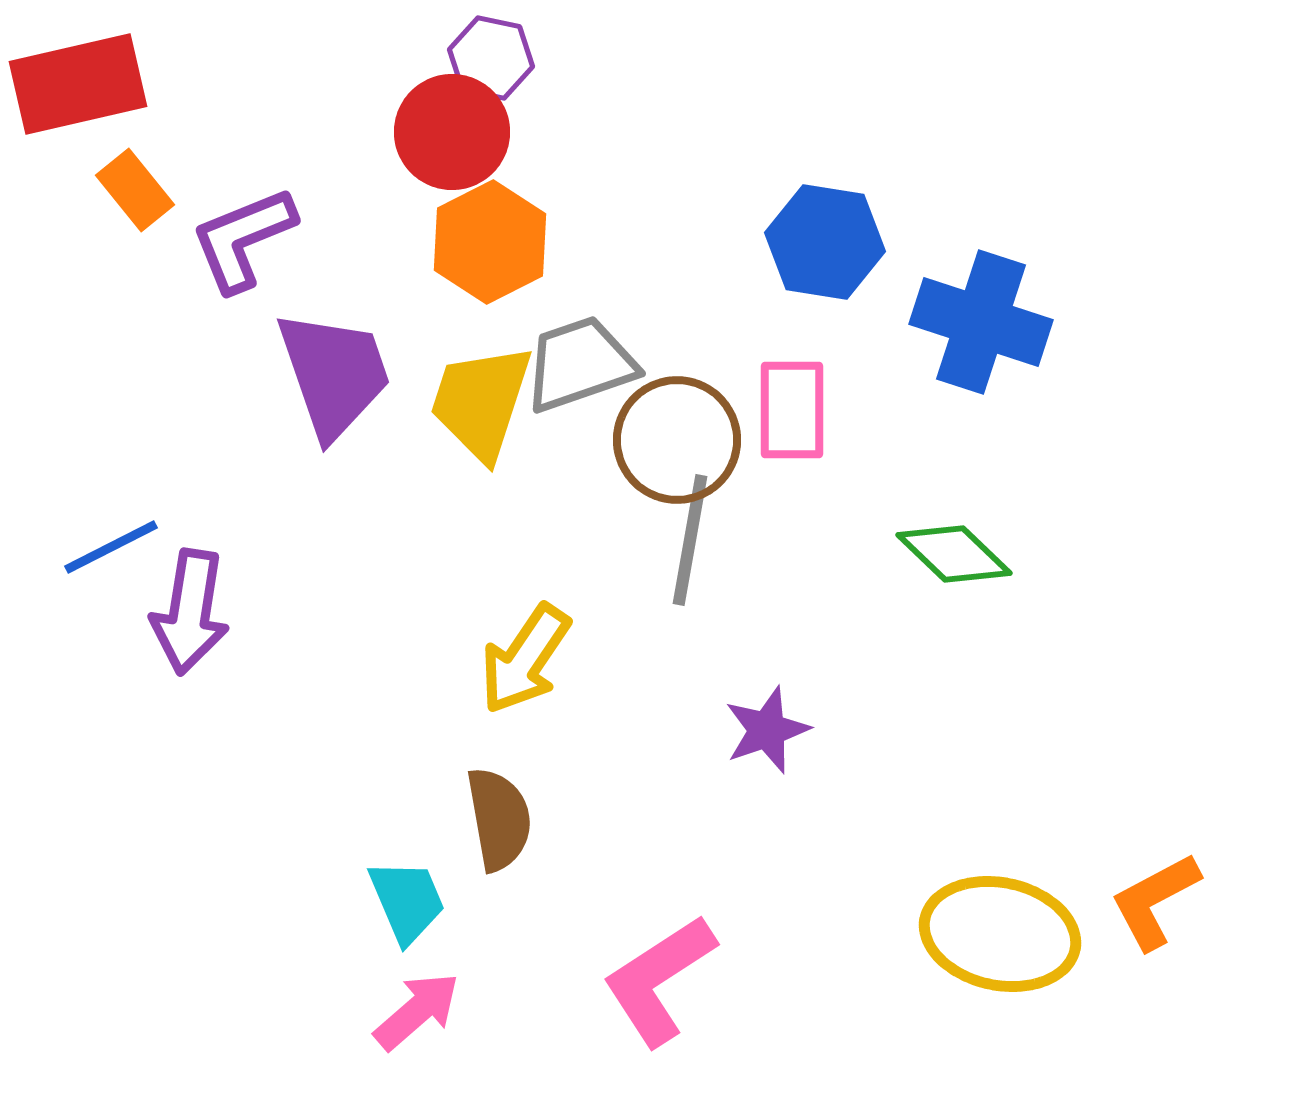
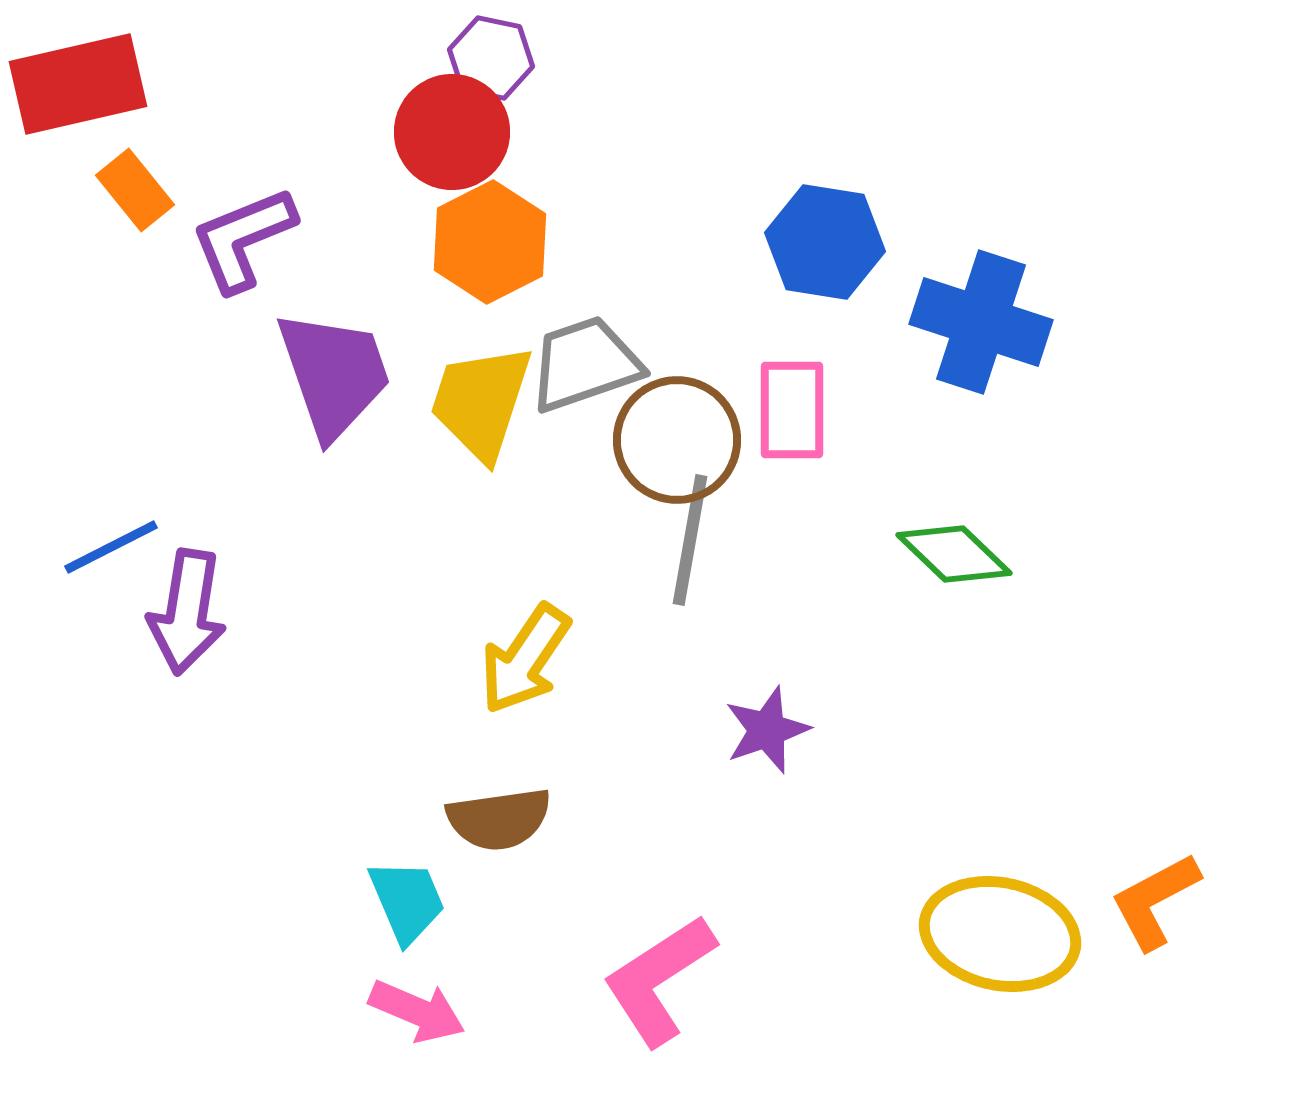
gray trapezoid: moved 5 px right
purple arrow: moved 3 px left
brown semicircle: rotated 92 degrees clockwise
pink arrow: rotated 64 degrees clockwise
